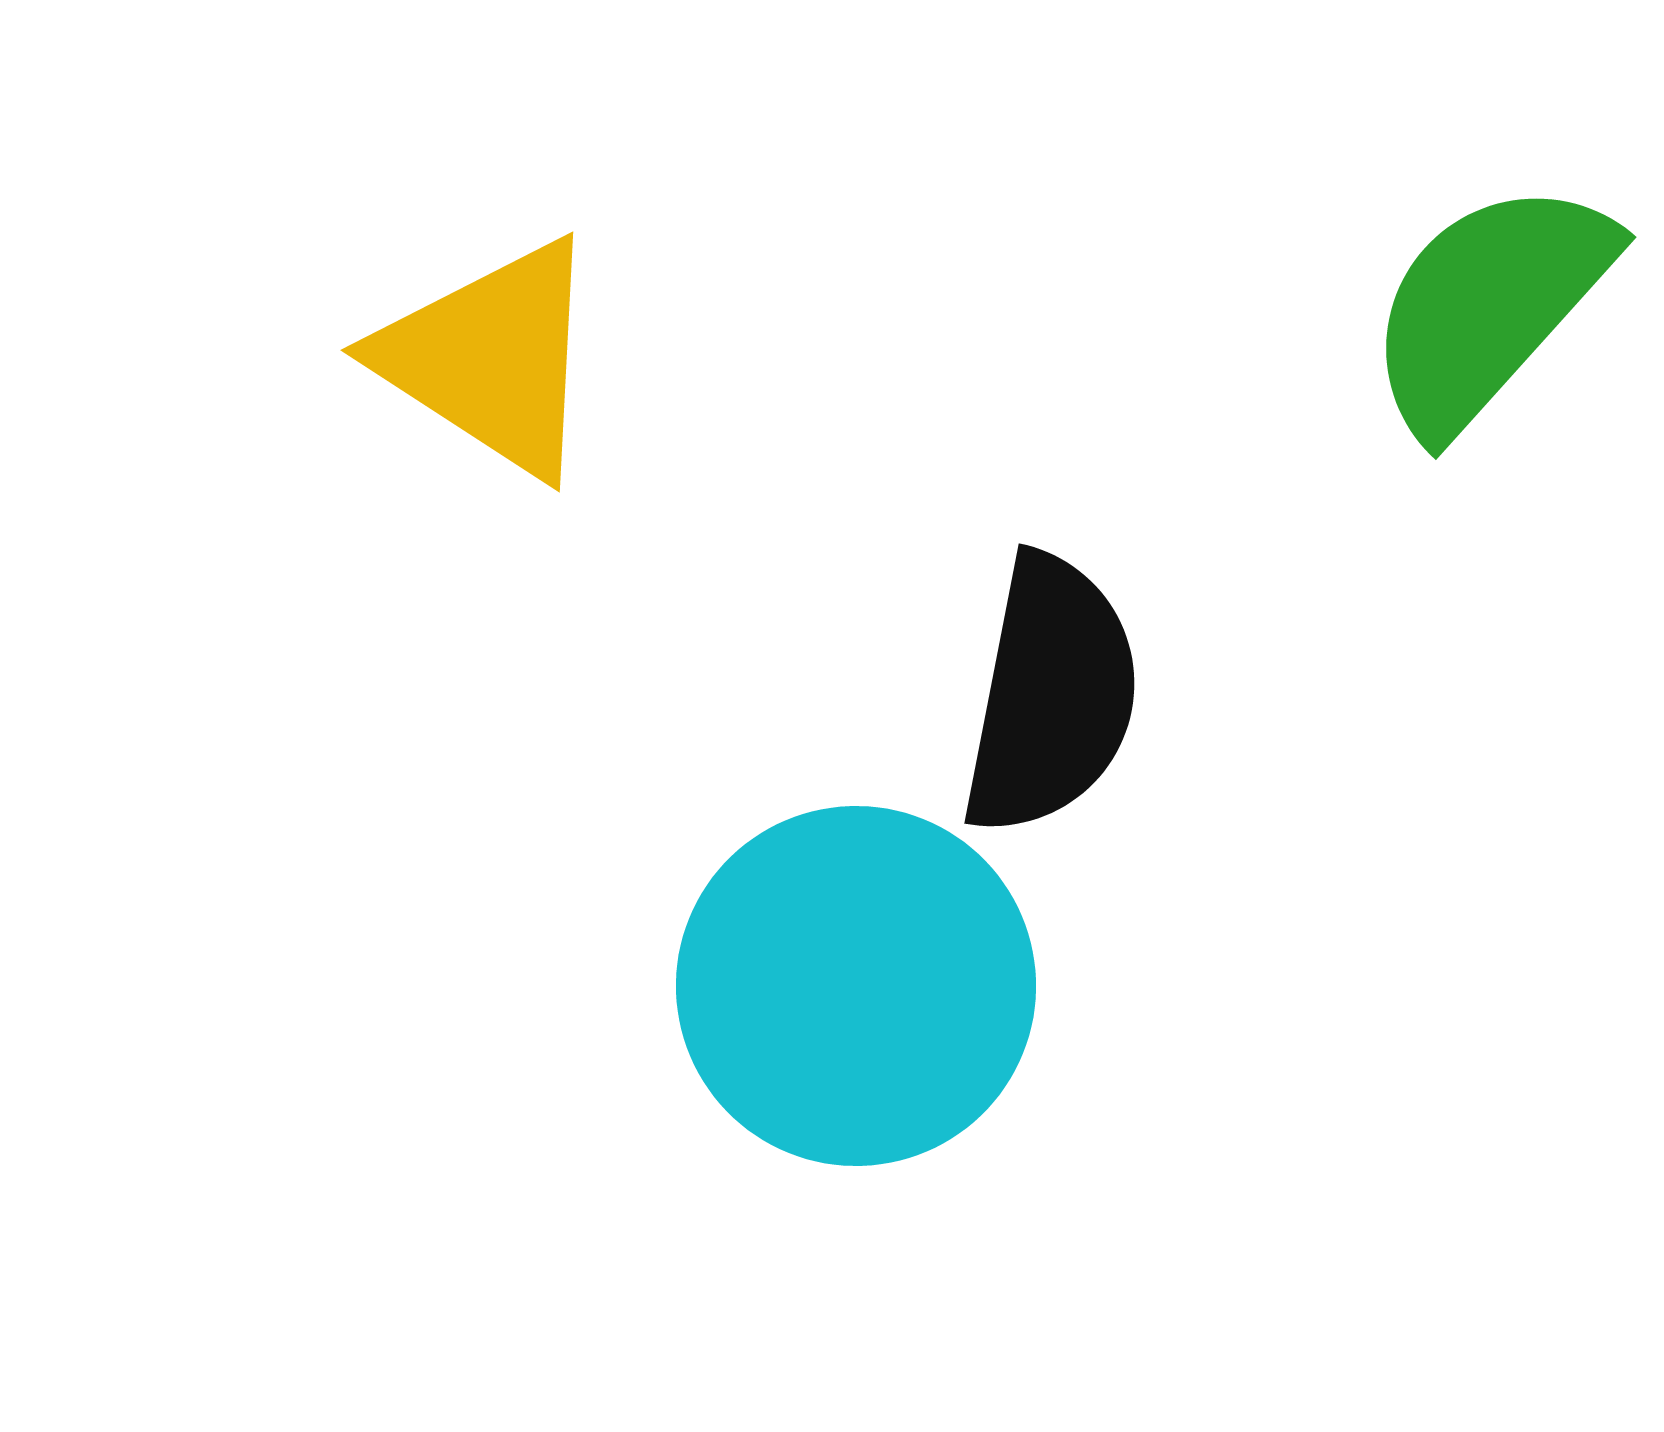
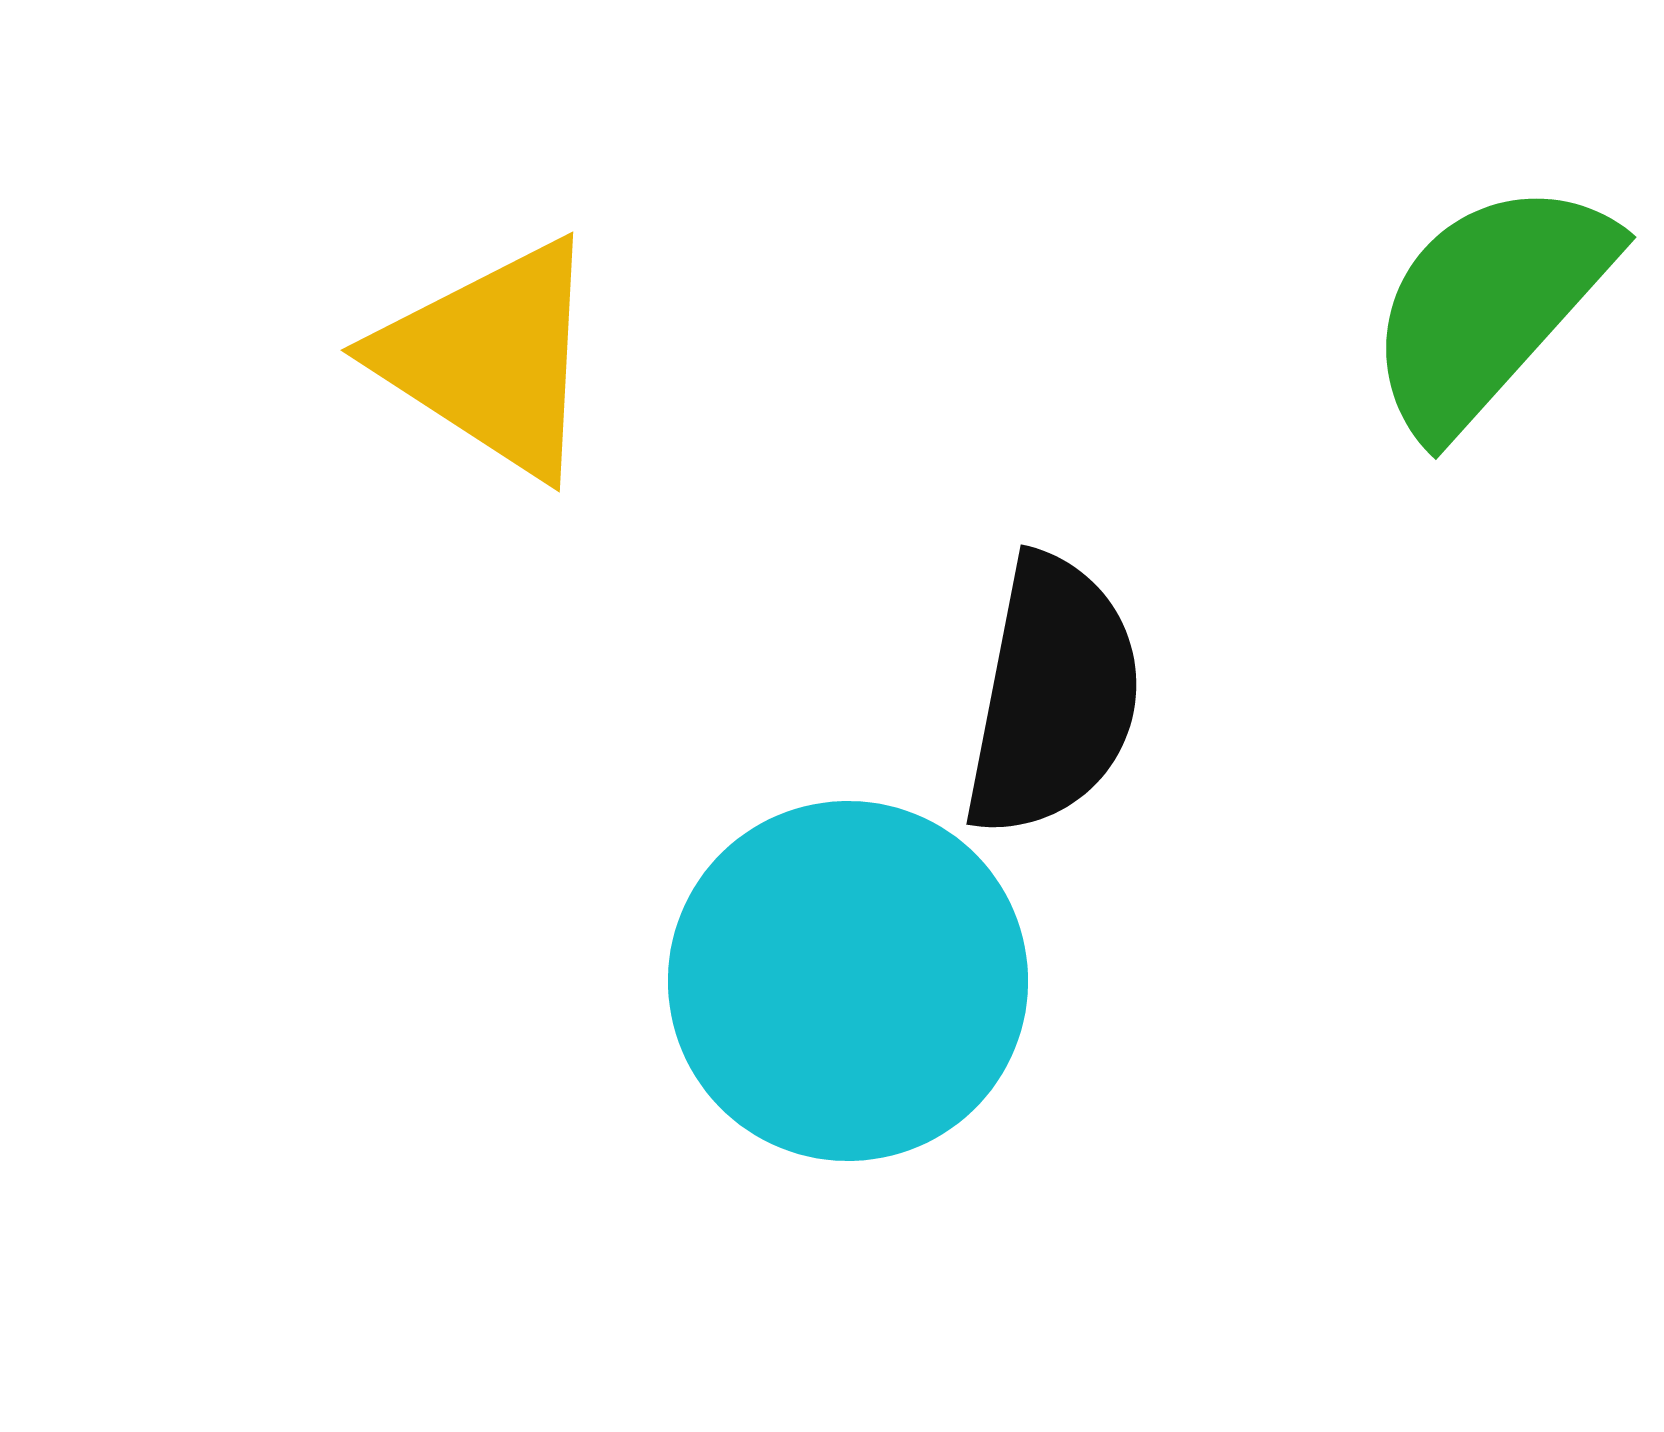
black semicircle: moved 2 px right, 1 px down
cyan circle: moved 8 px left, 5 px up
